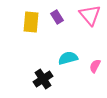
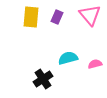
purple rectangle: rotated 56 degrees clockwise
yellow rectangle: moved 5 px up
pink semicircle: moved 2 px up; rotated 48 degrees clockwise
